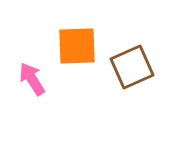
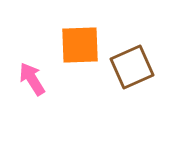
orange square: moved 3 px right, 1 px up
